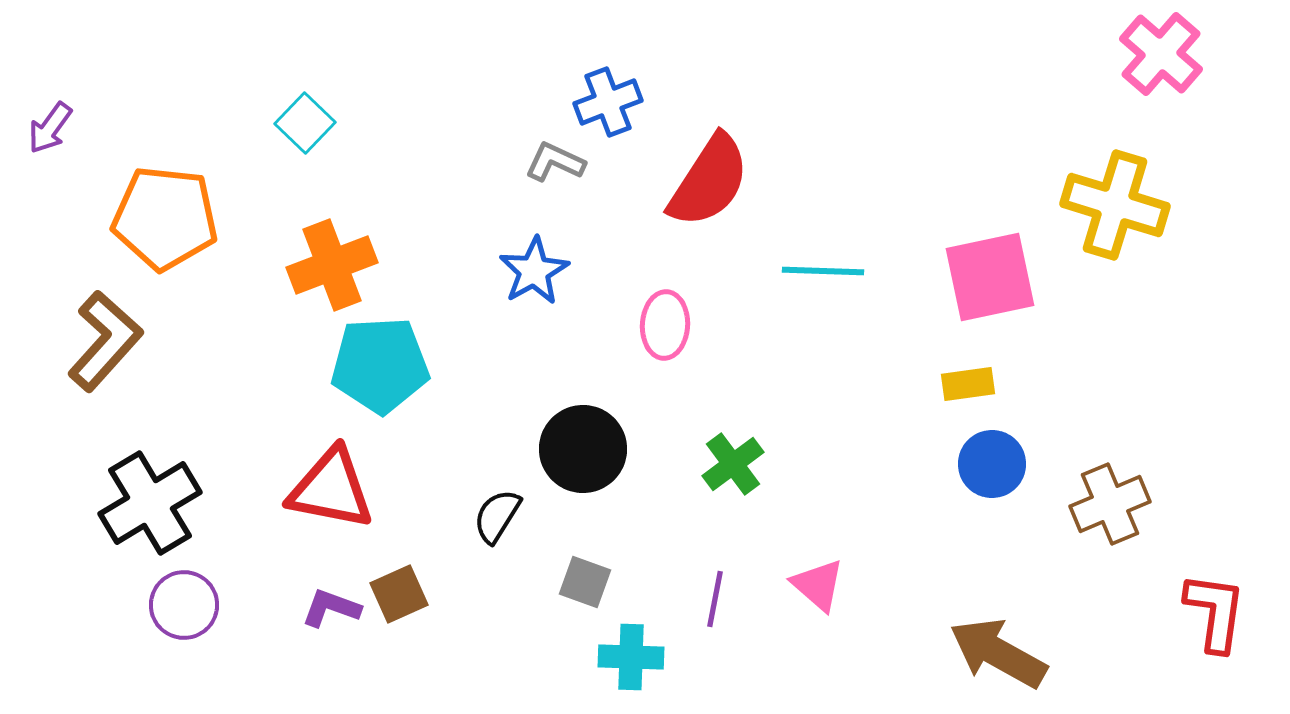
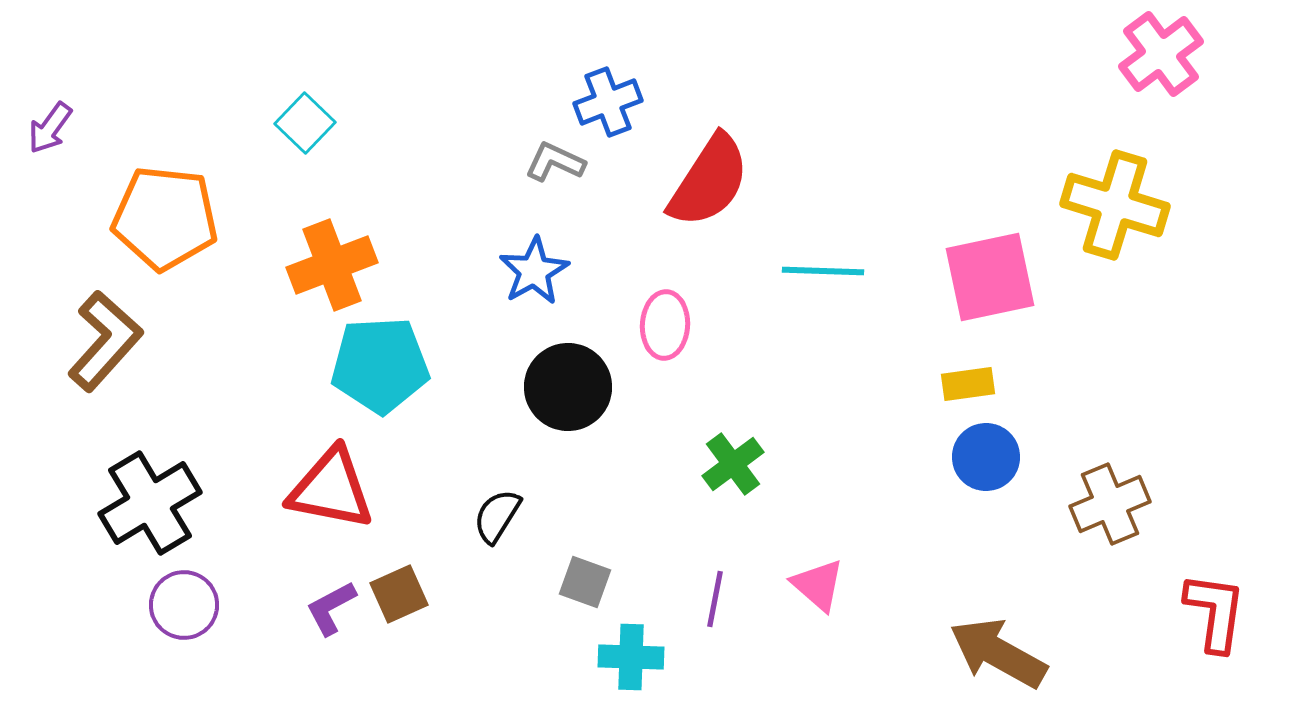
pink cross: rotated 12 degrees clockwise
black circle: moved 15 px left, 62 px up
blue circle: moved 6 px left, 7 px up
purple L-shape: rotated 48 degrees counterclockwise
